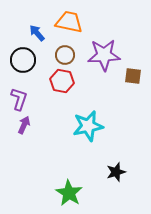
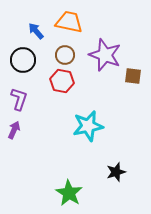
blue arrow: moved 1 px left, 2 px up
purple star: moved 1 px right; rotated 24 degrees clockwise
purple arrow: moved 10 px left, 5 px down
